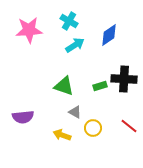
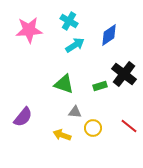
black cross: moved 5 px up; rotated 35 degrees clockwise
green triangle: moved 2 px up
gray triangle: rotated 24 degrees counterclockwise
purple semicircle: rotated 45 degrees counterclockwise
